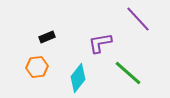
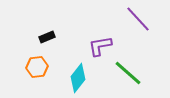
purple L-shape: moved 3 px down
